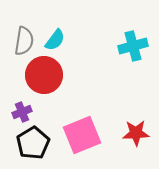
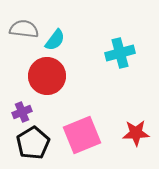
gray semicircle: moved 12 px up; rotated 92 degrees counterclockwise
cyan cross: moved 13 px left, 7 px down
red circle: moved 3 px right, 1 px down
